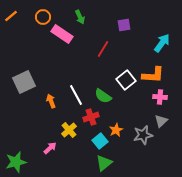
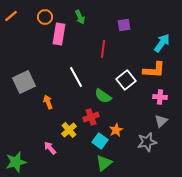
orange circle: moved 2 px right
pink rectangle: moved 3 px left; rotated 65 degrees clockwise
red line: rotated 24 degrees counterclockwise
orange L-shape: moved 1 px right, 5 px up
white line: moved 18 px up
orange arrow: moved 3 px left, 1 px down
gray star: moved 4 px right, 7 px down
cyan square: rotated 14 degrees counterclockwise
pink arrow: rotated 88 degrees counterclockwise
